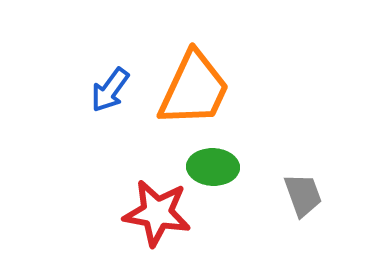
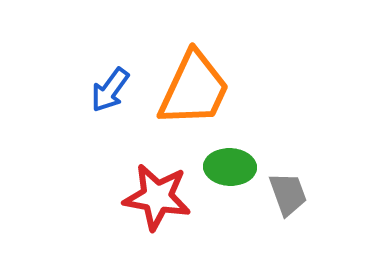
green ellipse: moved 17 px right
gray trapezoid: moved 15 px left, 1 px up
red star: moved 16 px up
